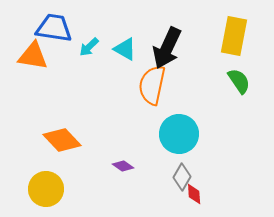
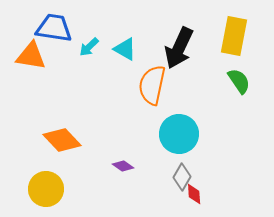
black arrow: moved 12 px right
orange triangle: moved 2 px left
